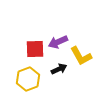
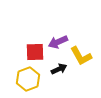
red square: moved 3 px down
